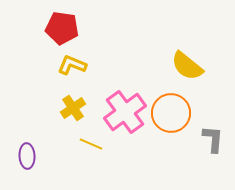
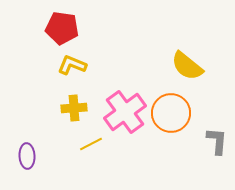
yellow cross: moved 1 px right; rotated 30 degrees clockwise
gray L-shape: moved 4 px right, 2 px down
yellow line: rotated 50 degrees counterclockwise
